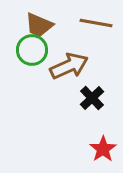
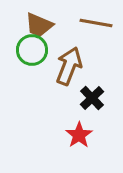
brown arrow: rotated 45 degrees counterclockwise
red star: moved 24 px left, 14 px up
